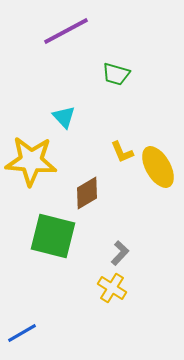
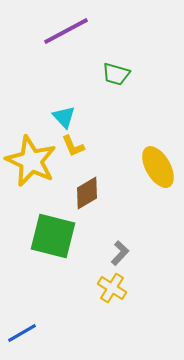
yellow L-shape: moved 49 px left, 6 px up
yellow star: rotated 21 degrees clockwise
